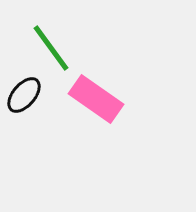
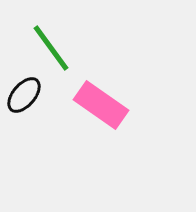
pink rectangle: moved 5 px right, 6 px down
